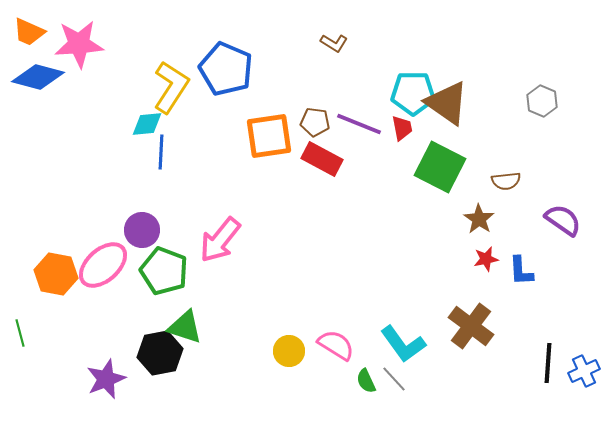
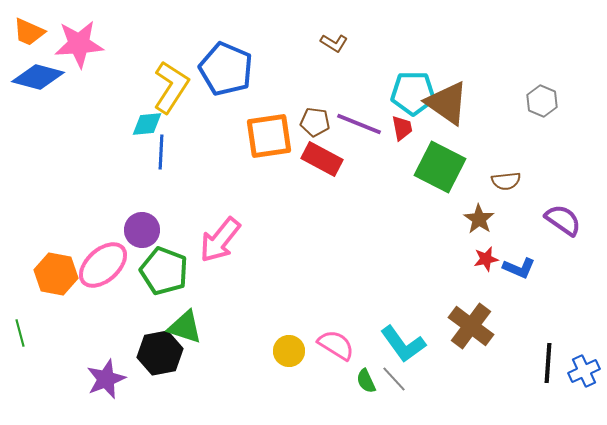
blue L-shape: moved 2 px left, 3 px up; rotated 64 degrees counterclockwise
